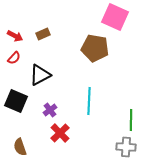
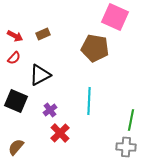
green line: rotated 10 degrees clockwise
brown semicircle: moved 4 px left; rotated 60 degrees clockwise
